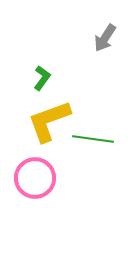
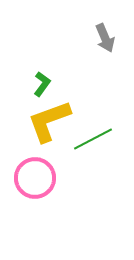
gray arrow: rotated 56 degrees counterclockwise
green L-shape: moved 6 px down
green line: rotated 36 degrees counterclockwise
